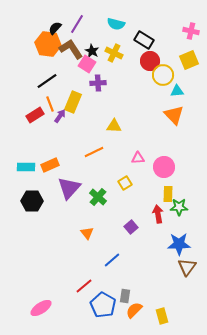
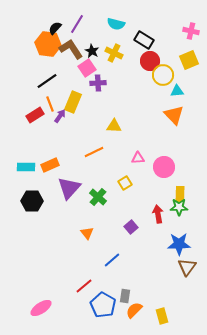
pink square at (87, 64): moved 4 px down; rotated 24 degrees clockwise
yellow rectangle at (168, 194): moved 12 px right
